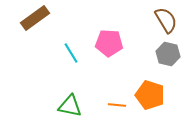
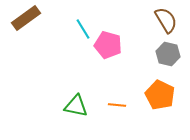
brown rectangle: moved 9 px left
pink pentagon: moved 1 px left, 2 px down; rotated 12 degrees clockwise
cyan line: moved 12 px right, 24 px up
orange pentagon: moved 10 px right; rotated 8 degrees clockwise
green triangle: moved 6 px right
